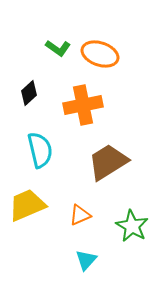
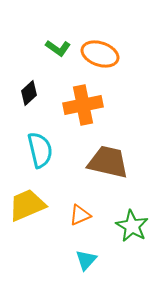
brown trapezoid: rotated 45 degrees clockwise
